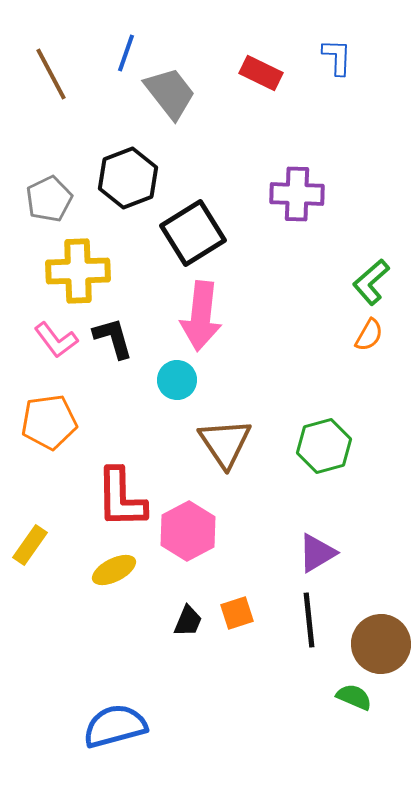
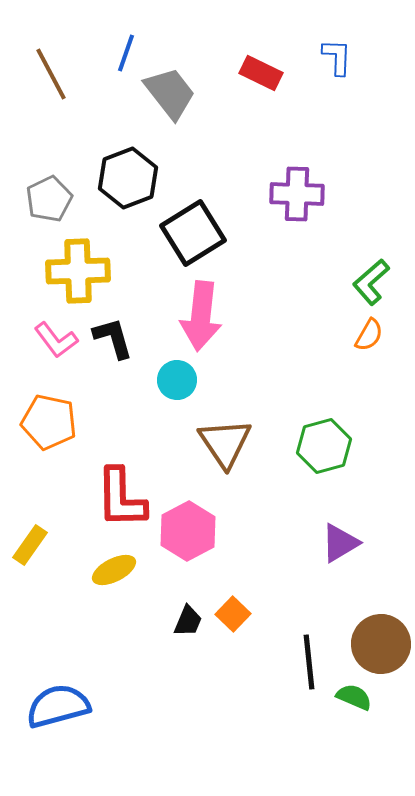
orange pentagon: rotated 20 degrees clockwise
purple triangle: moved 23 px right, 10 px up
orange square: moved 4 px left, 1 px down; rotated 28 degrees counterclockwise
black line: moved 42 px down
blue semicircle: moved 57 px left, 20 px up
